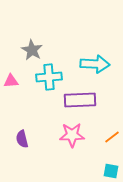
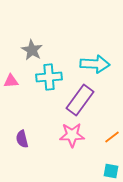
purple rectangle: rotated 52 degrees counterclockwise
